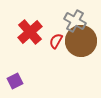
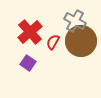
red semicircle: moved 3 px left, 1 px down
purple square: moved 13 px right, 18 px up; rotated 28 degrees counterclockwise
